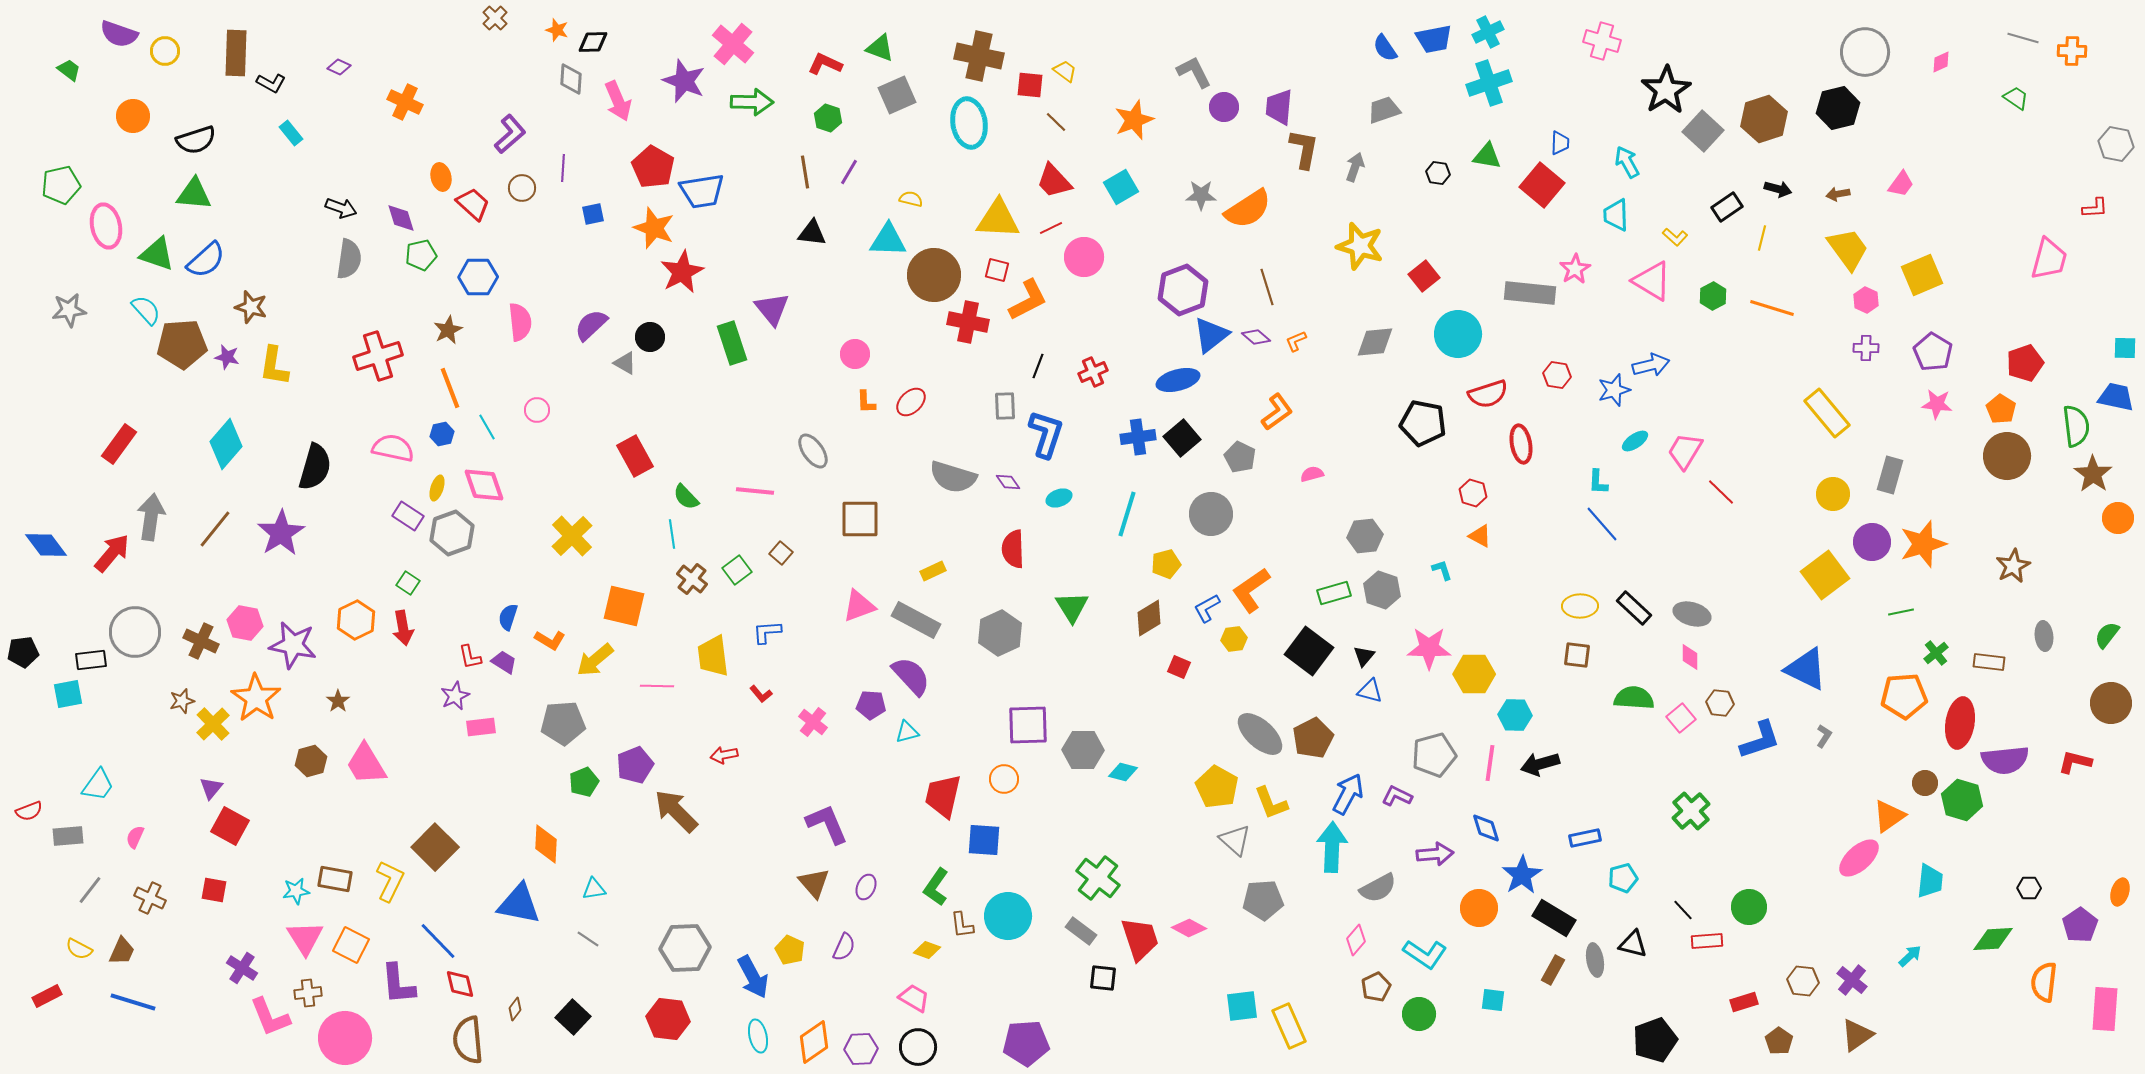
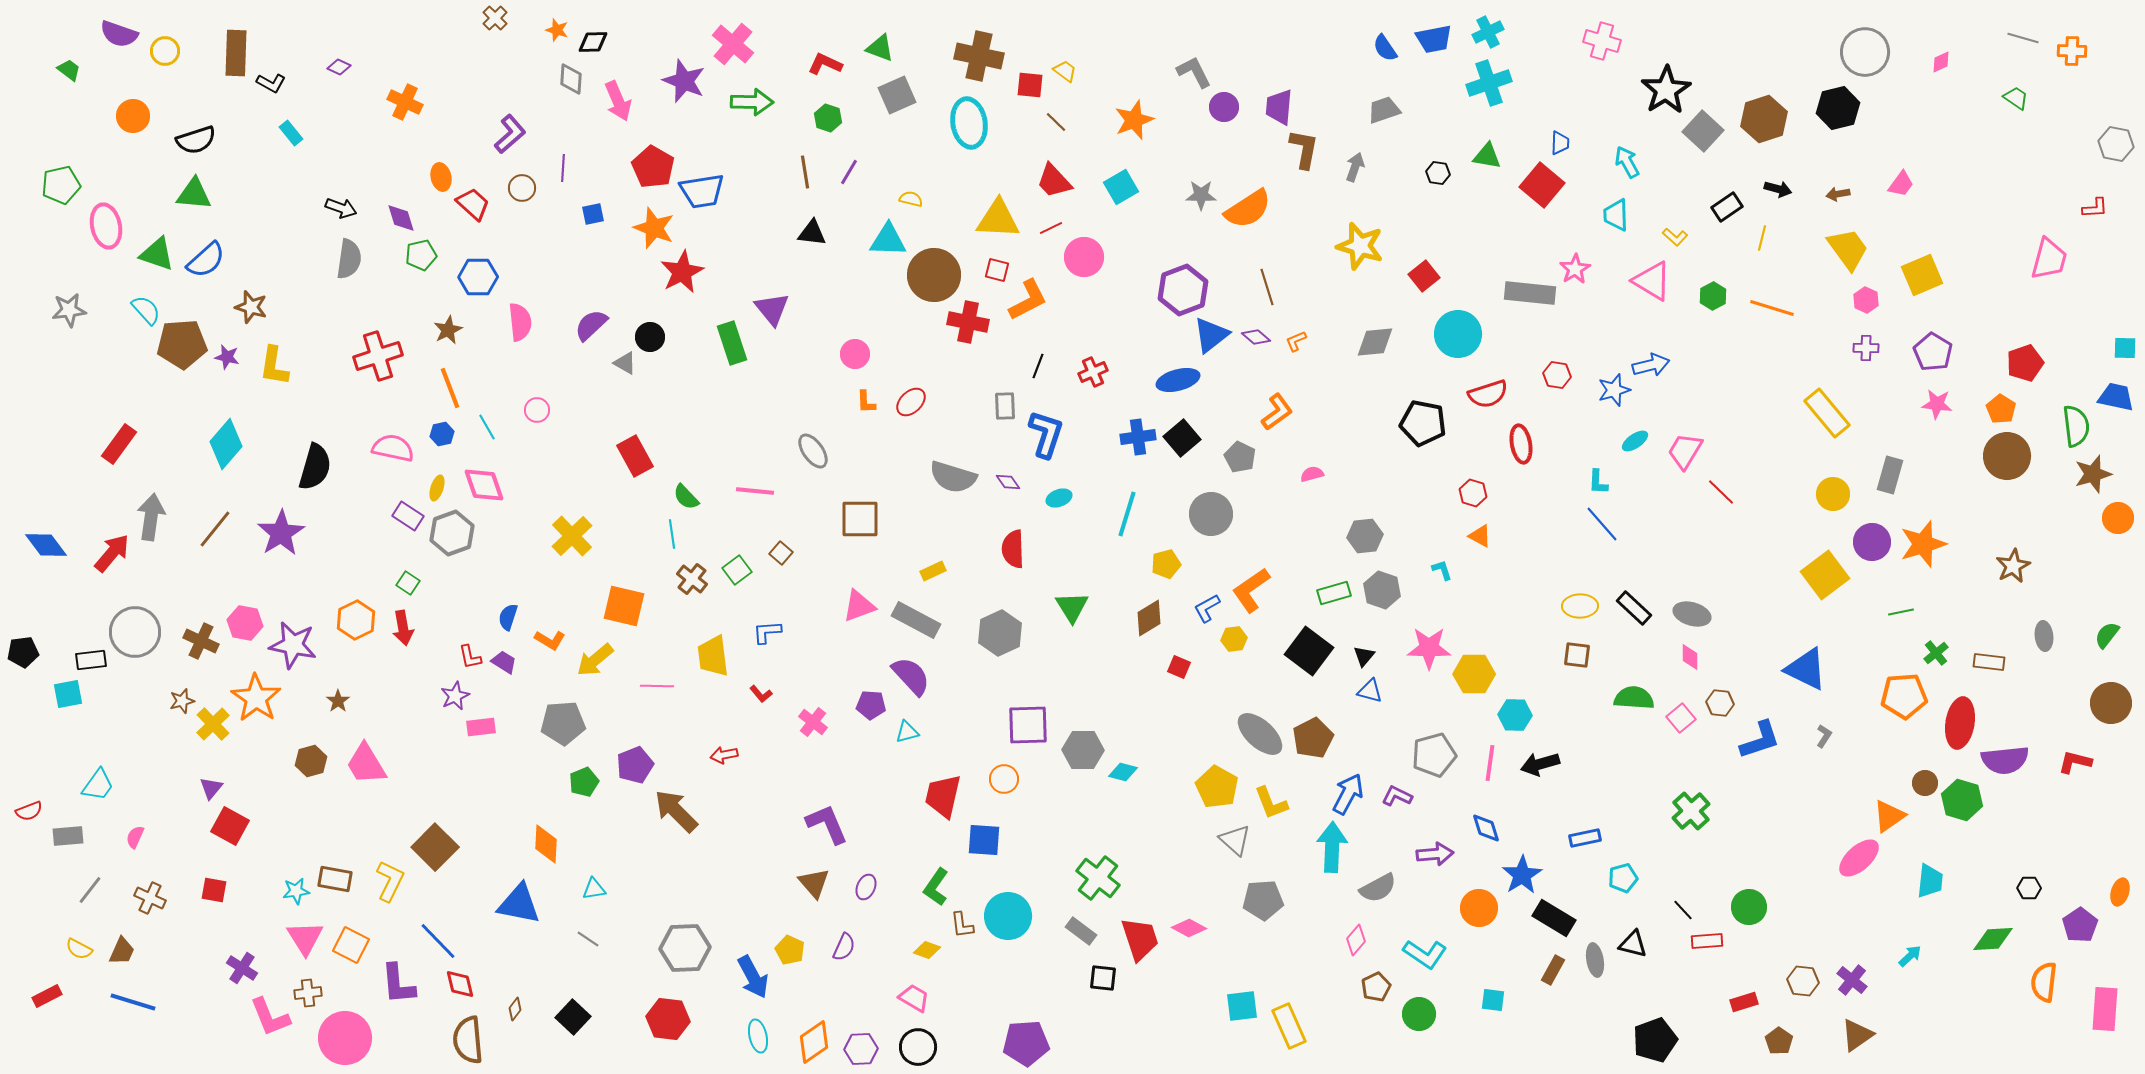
brown star at (2093, 474): rotated 21 degrees clockwise
